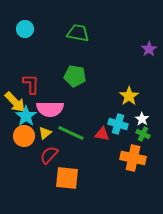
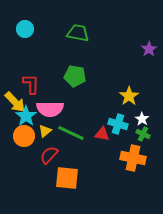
yellow triangle: moved 2 px up
